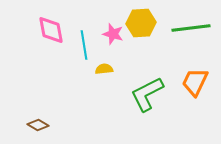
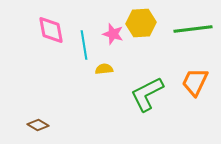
green line: moved 2 px right, 1 px down
